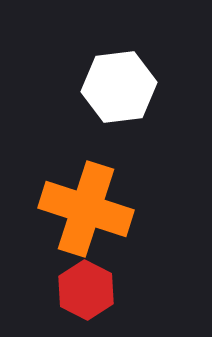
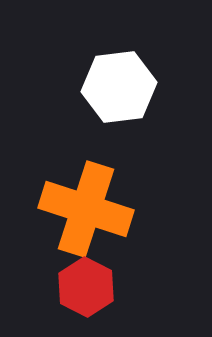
red hexagon: moved 3 px up
